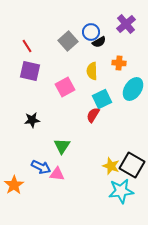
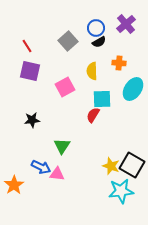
blue circle: moved 5 px right, 4 px up
cyan square: rotated 24 degrees clockwise
